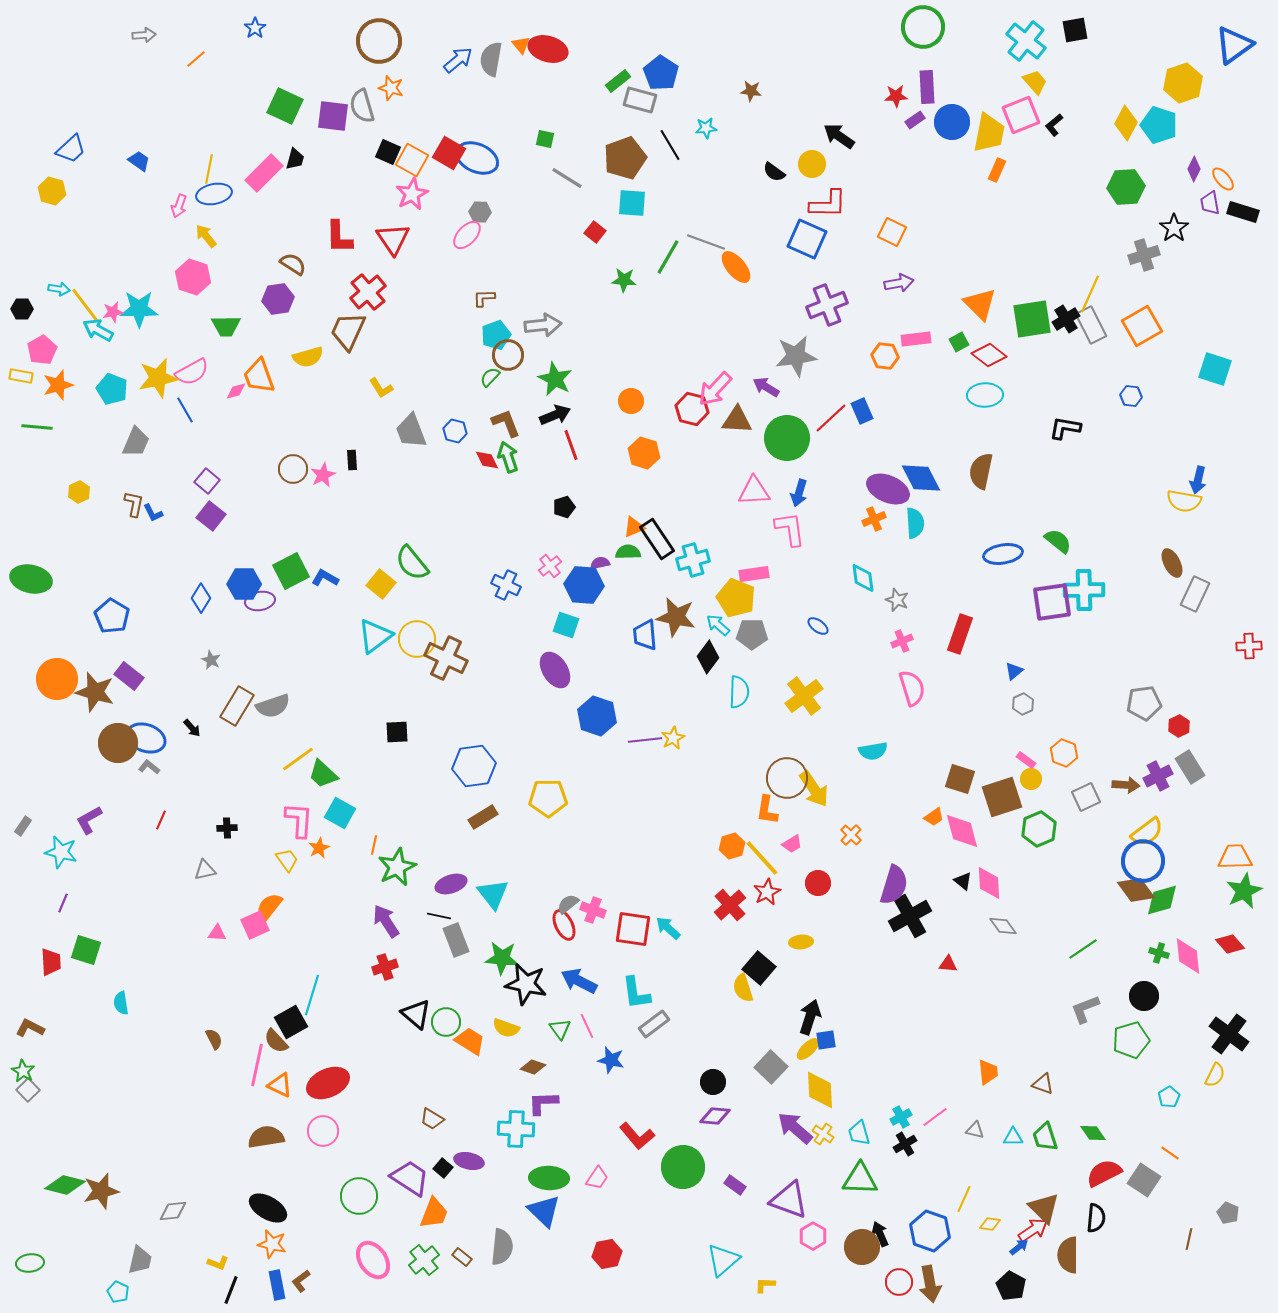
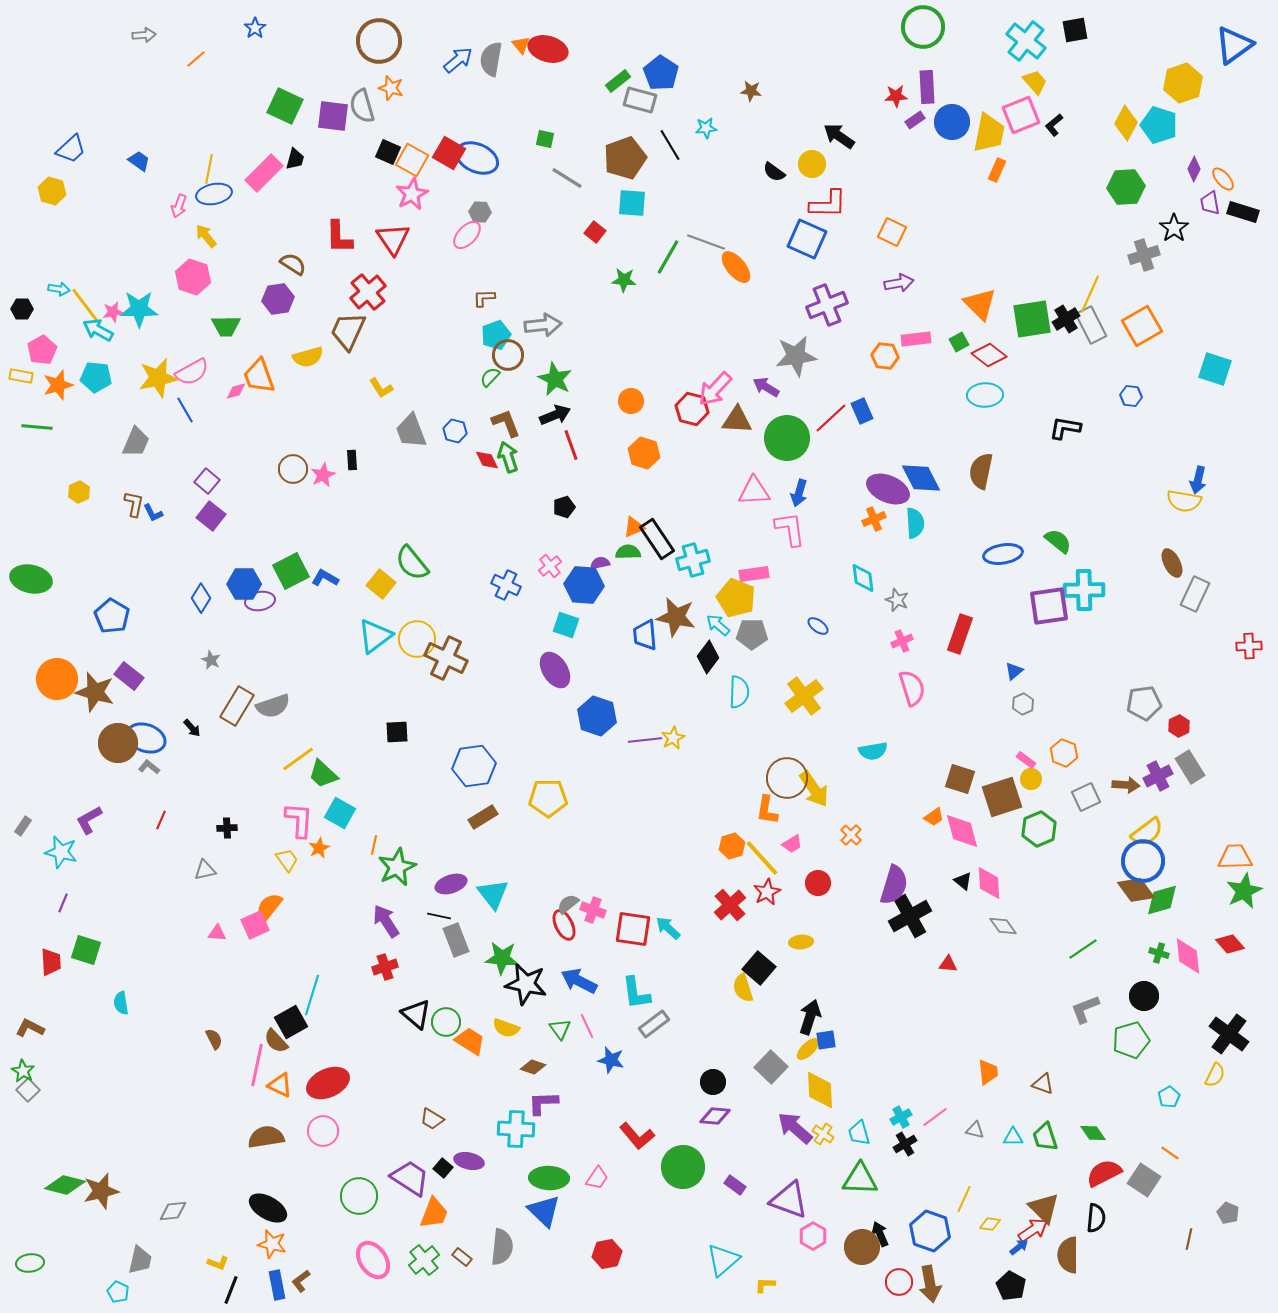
cyan pentagon at (112, 389): moved 16 px left, 12 px up; rotated 16 degrees counterclockwise
purple square at (1052, 602): moved 3 px left, 4 px down
